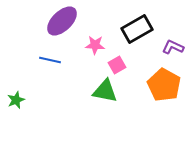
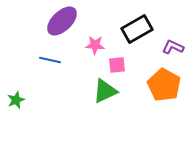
pink square: rotated 24 degrees clockwise
green triangle: rotated 36 degrees counterclockwise
